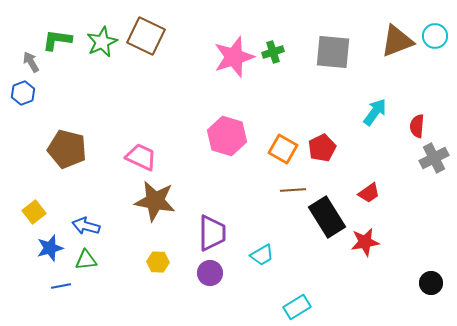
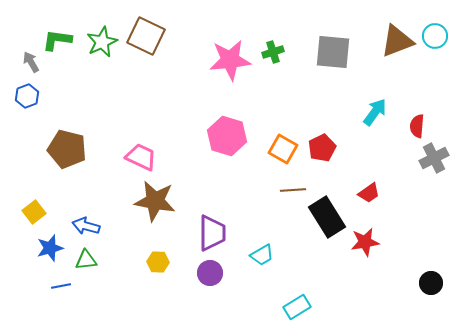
pink star: moved 4 px left, 3 px down; rotated 12 degrees clockwise
blue hexagon: moved 4 px right, 3 px down
